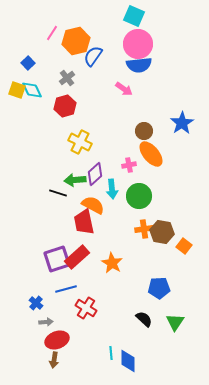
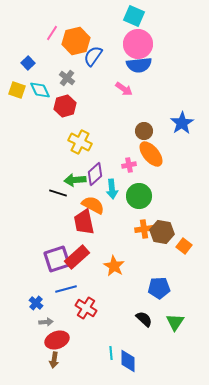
gray cross at (67, 78): rotated 14 degrees counterclockwise
cyan diamond at (32, 90): moved 8 px right
orange star at (112, 263): moved 2 px right, 3 px down
